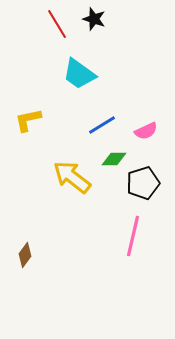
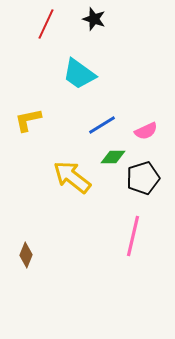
red line: moved 11 px left; rotated 56 degrees clockwise
green diamond: moved 1 px left, 2 px up
black pentagon: moved 5 px up
brown diamond: moved 1 px right; rotated 15 degrees counterclockwise
